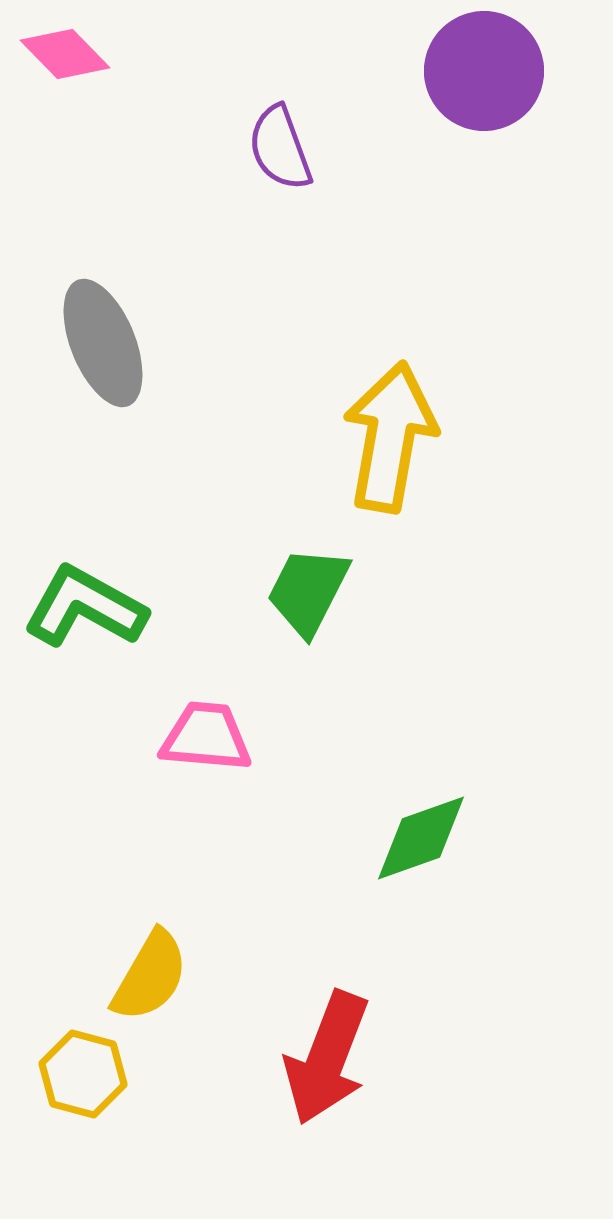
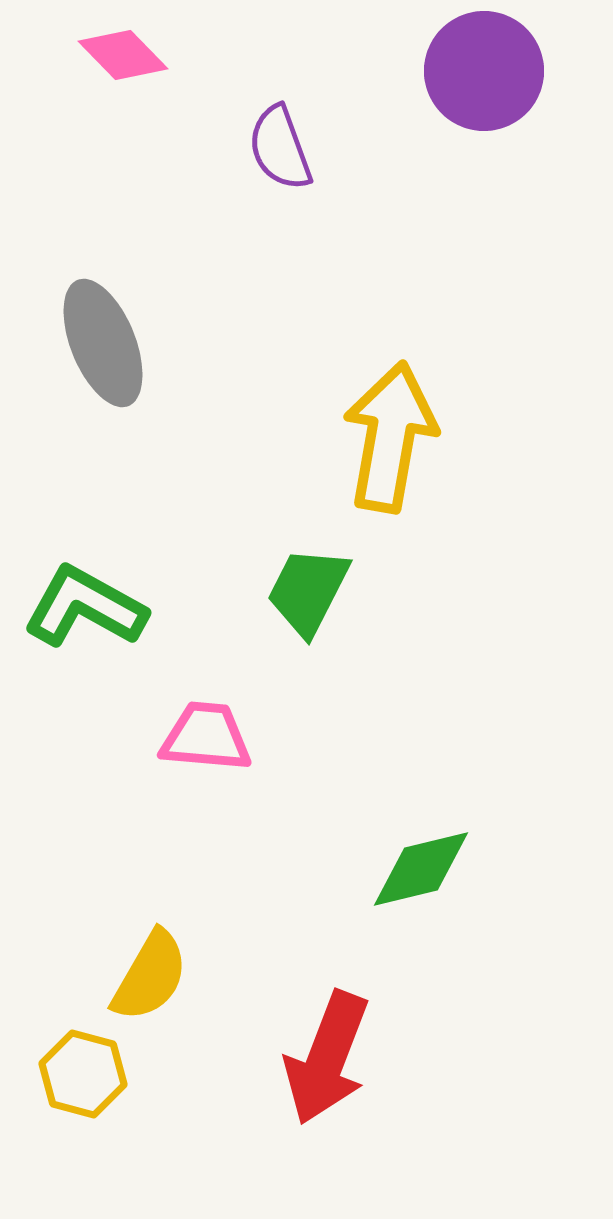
pink diamond: moved 58 px right, 1 px down
green diamond: moved 31 px down; rotated 6 degrees clockwise
